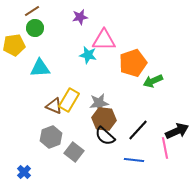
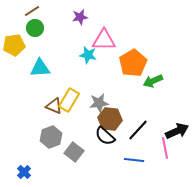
orange pentagon: rotated 12 degrees counterclockwise
brown hexagon: moved 6 px right
